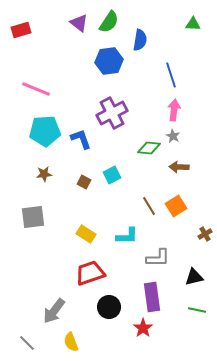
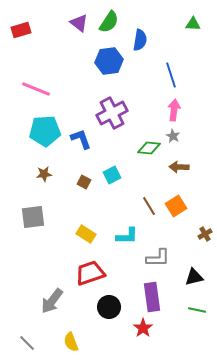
gray arrow: moved 2 px left, 10 px up
